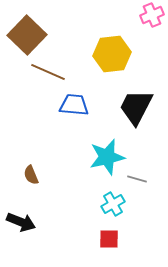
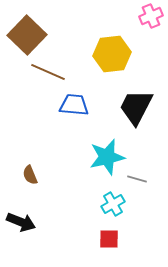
pink cross: moved 1 px left, 1 px down
brown semicircle: moved 1 px left
